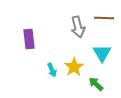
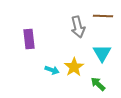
brown line: moved 1 px left, 2 px up
cyan arrow: rotated 48 degrees counterclockwise
green arrow: moved 2 px right
